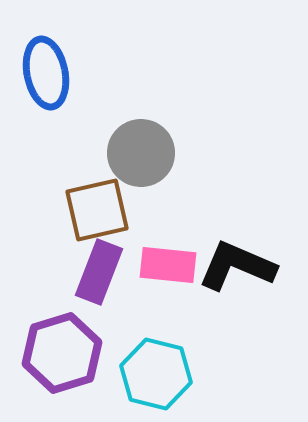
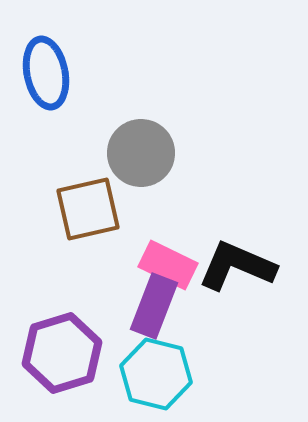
brown square: moved 9 px left, 1 px up
pink rectangle: rotated 20 degrees clockwise
purple rectangle: moved 55 px right, 34 px down
